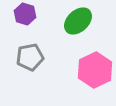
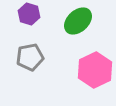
purple hexagon: moved 4 px right
